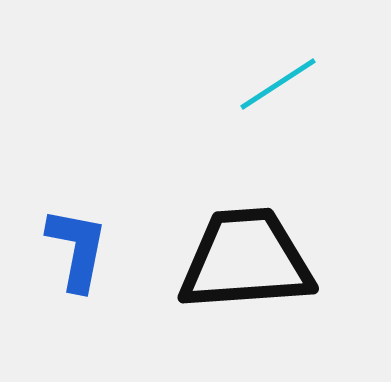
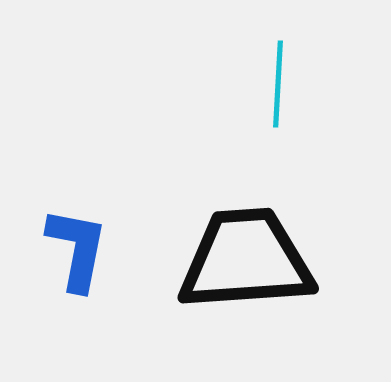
cyan line: rotated 54 degrees counterclockwise
